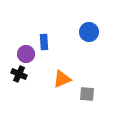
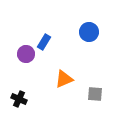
blue rectangle: rotated 35 degrees clockwise
black cross: moved 25 px down
orange triangle: moved 2 px right
gray square: moved 8 px right
